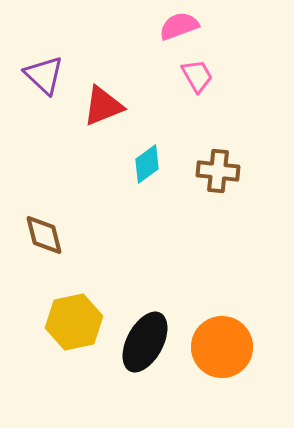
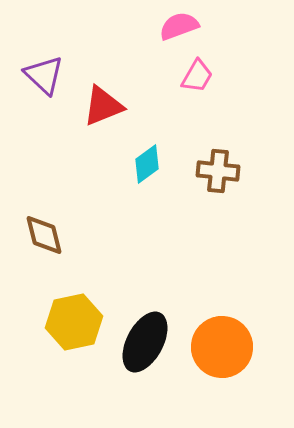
pink trapezoid: rotated 60 degrees clockwise
